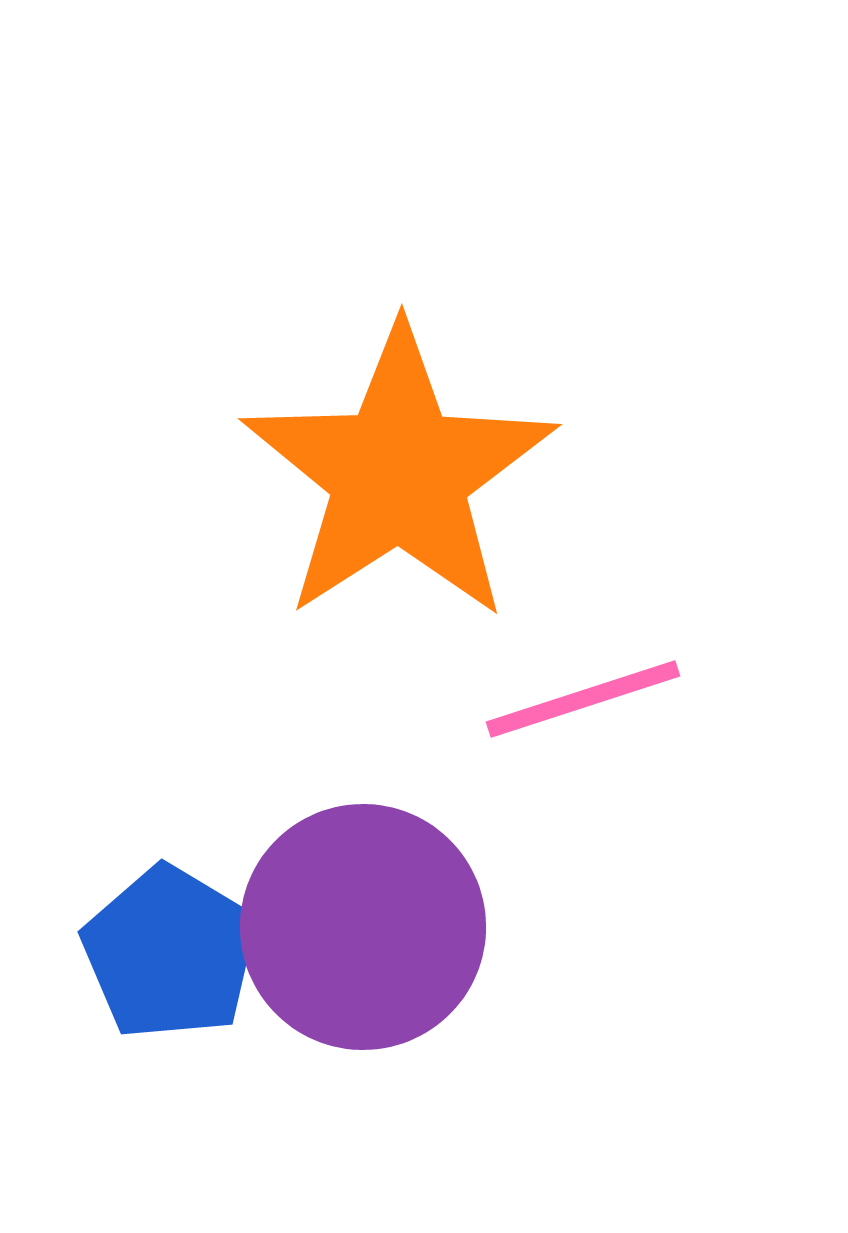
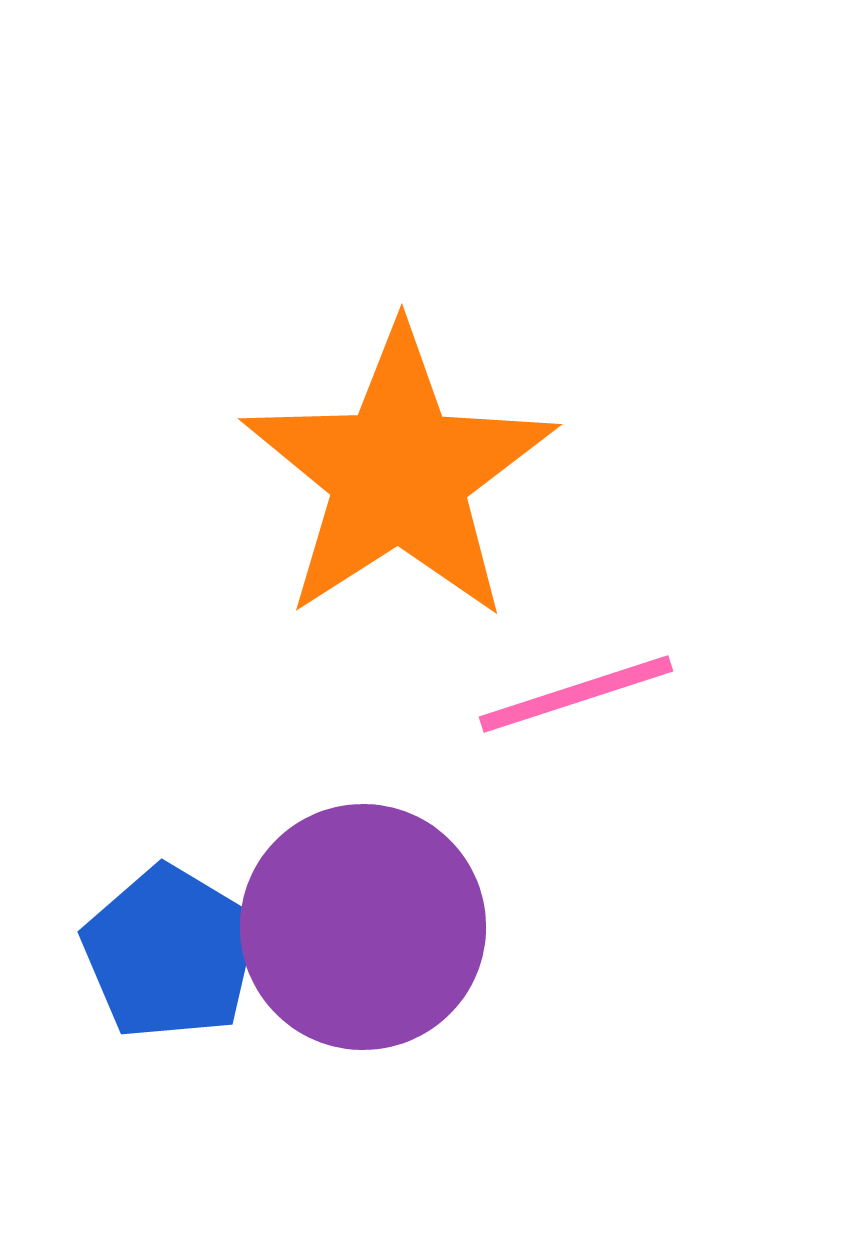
pink line: moved 7 px left, 5 px up
